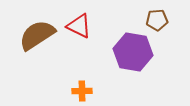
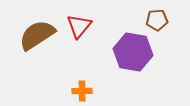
red triangle: rotated 44 degrees clockwise
